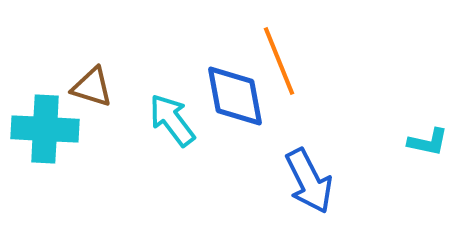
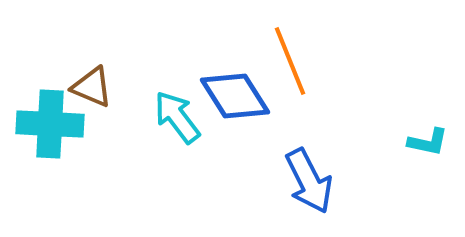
orange line: moved 11 px right
brown triangle: rotated 6 degrees clockwise
blue diamond: rotated 22 degrees counterclockwise
cyan arrow: moved 5 px right, 3 px up
cyan cross: moved 5 px right, 5 px up
